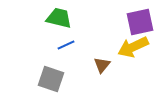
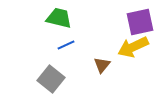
gray square: rotated 20 degrees clockwise
